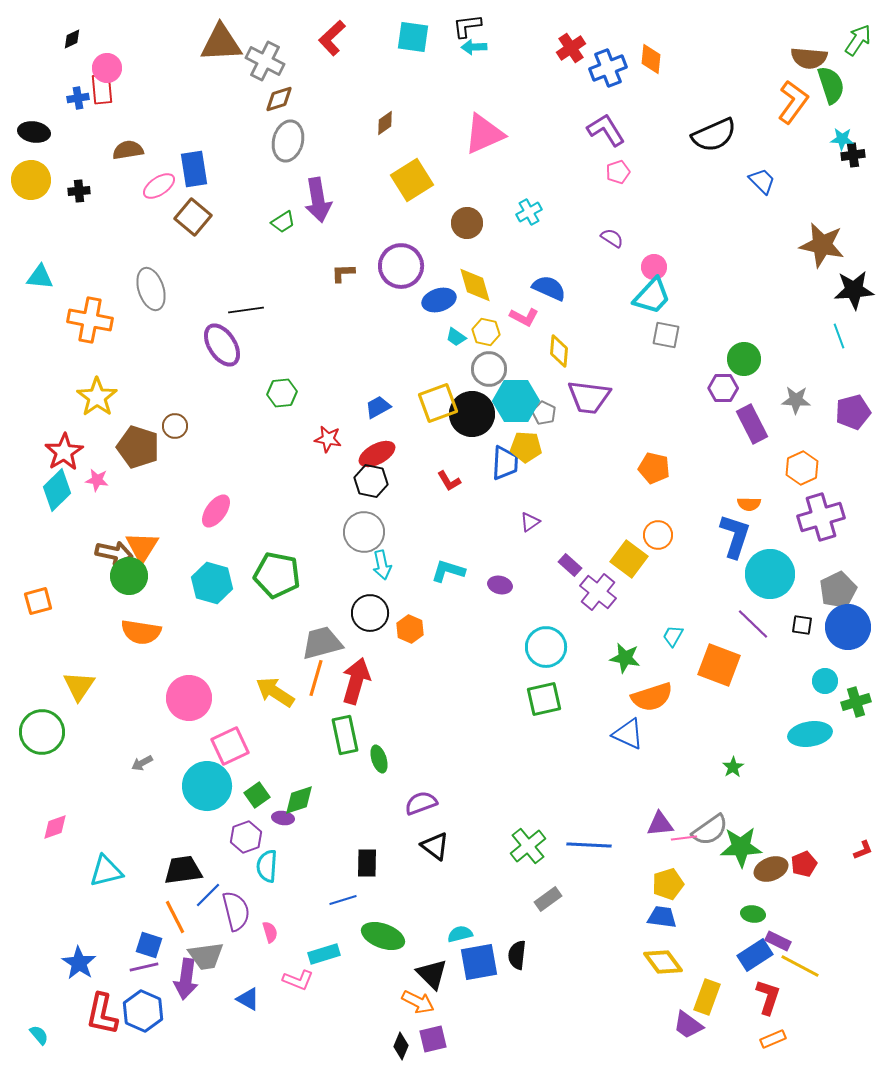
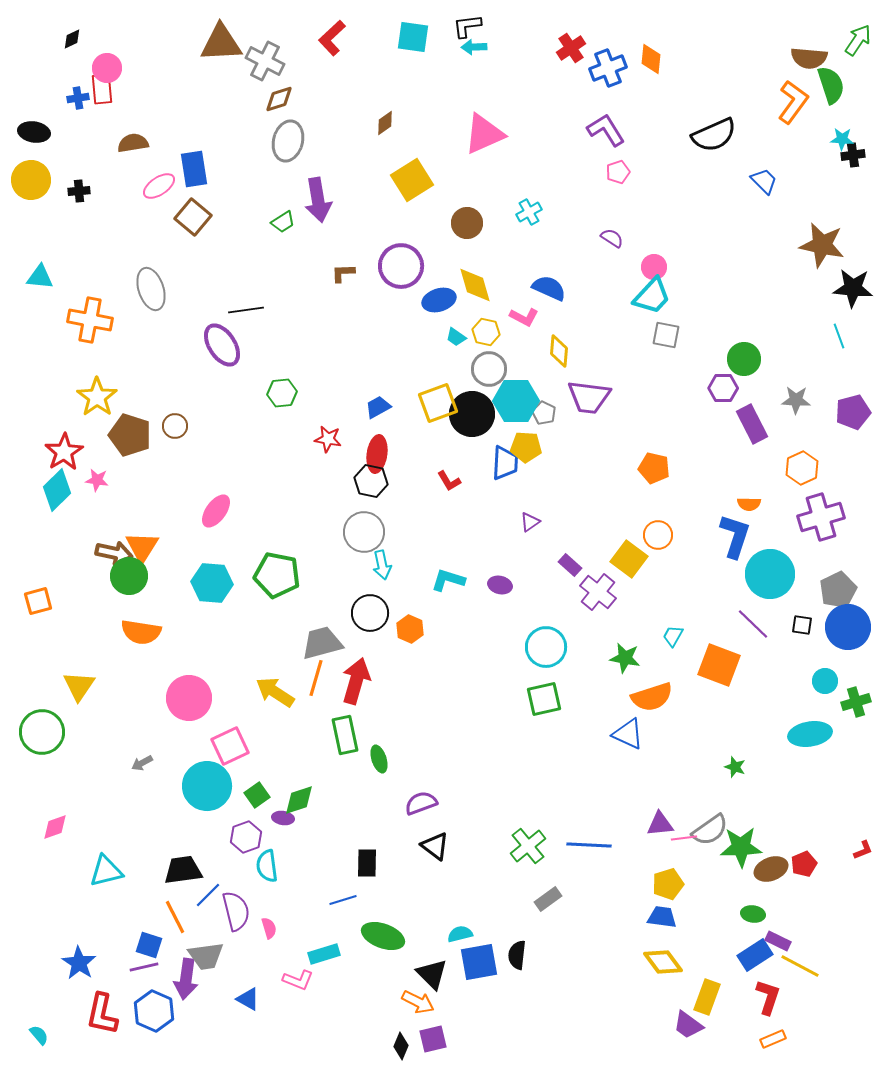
brown semicircle at (128, 150): moved 5 px right, 7 px up
blue trapezoid at (762, 181): moved 2 px right
black star at (854, 290): moved 1 px left, 2 px up; rotated 9 degrees clockwise
brown pentagon at (138, 447): moved 8 px left, 12 px up
red ellipse at (377, 454): rotated 54 degrees counterclockwise
cyan L-shape at (448, 571): moved 9 px down
cyan hexagon at (212, 583): rotated 12 degrees counterclockwise
green star at (733, 767): moved 2 px right; rotated 20 degrees counterclockwise
cyan semicircle at (267, 866): rotated 12 degrees counterclockwise
pink semicircle at (270, 932): moved 1 px left, 4 px up
blue hexagon at (143, 1011): moved 11 px right
